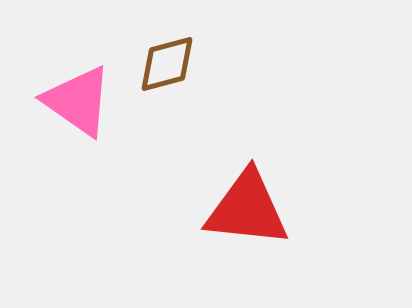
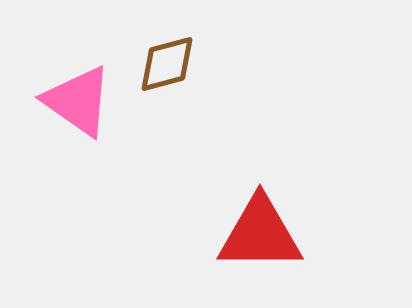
red triangle: moved 13 px right, 25 px down; rotated 6 degrees counterclockwise
